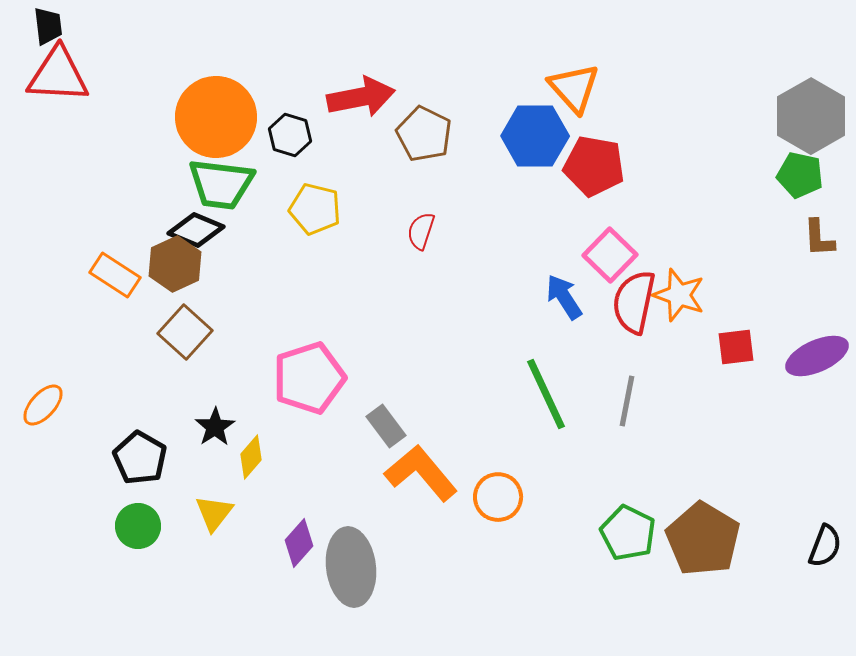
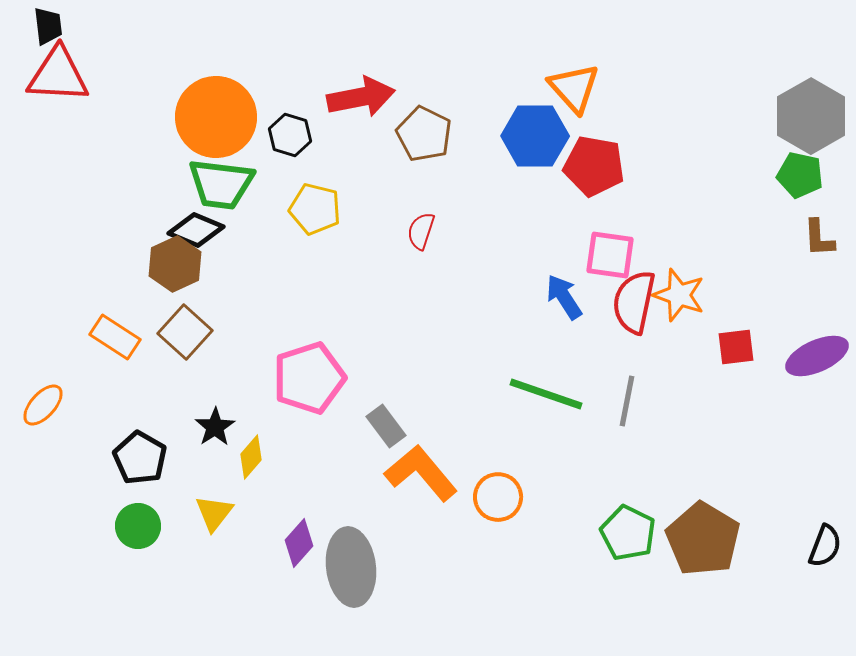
pink square at (610, 255): rotated 36 degrees counterclockwise
orange rectangle at (115, 275): moved 62 px down
green line at (546, 394): rotated 46 degrees counterclockwise
